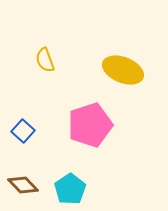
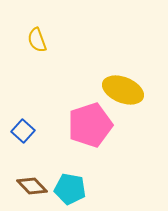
yellow semicircle: moved 8 px left, 20 px up
yellow ellipse: moved 20 px down
brown diamond: moved 9 px right, 1 px down
cyan pentagon: rotated 28 degrees counterclockwise
